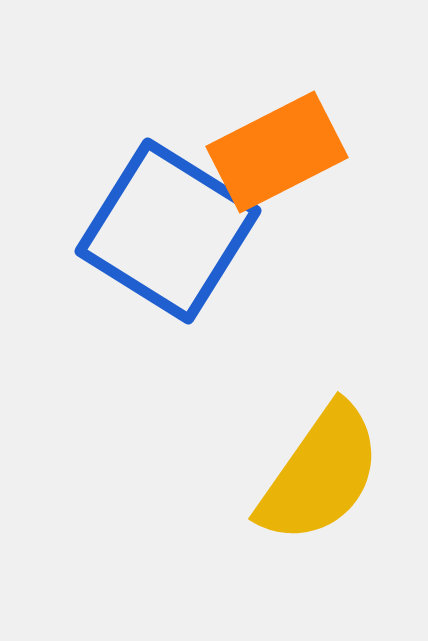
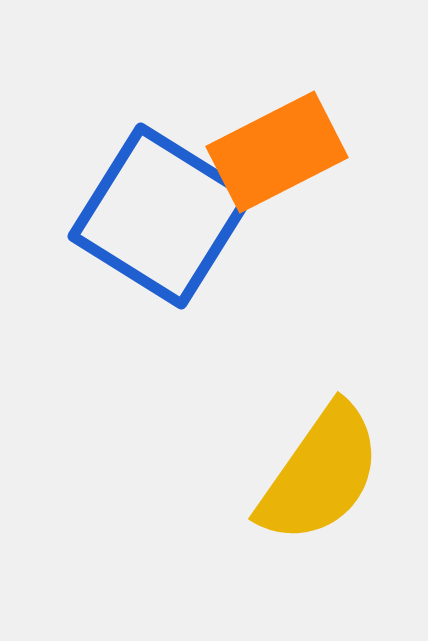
blue square: moved 7 px left, 15 px up
